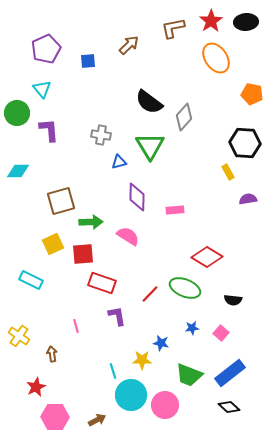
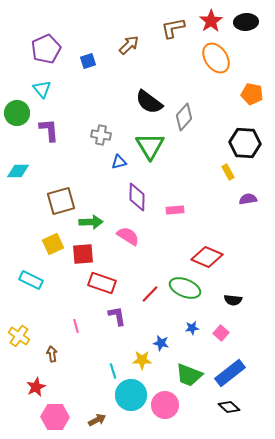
blue square at (88, 61): rotated 14 degrees counterclockwise
red diamond at (207, 257): rotated 8 degrees counterclockwise
